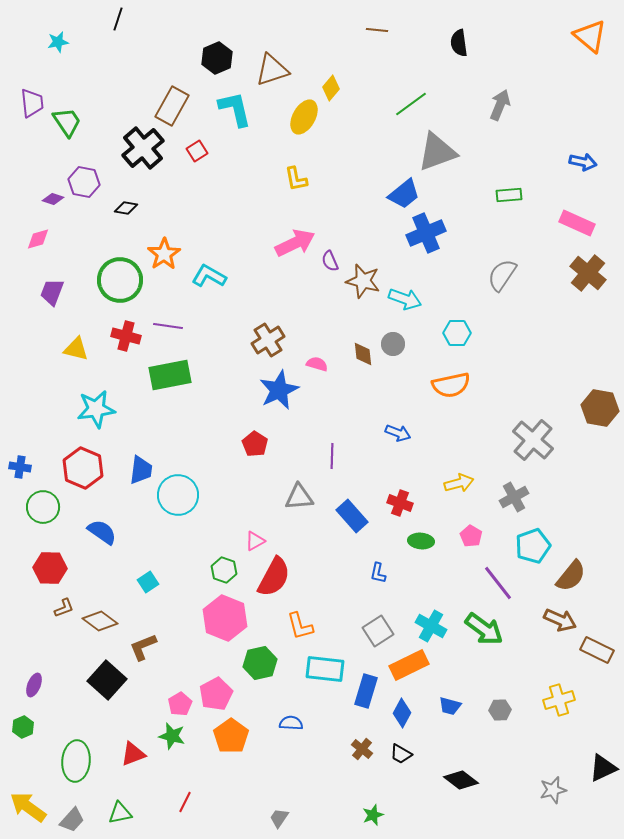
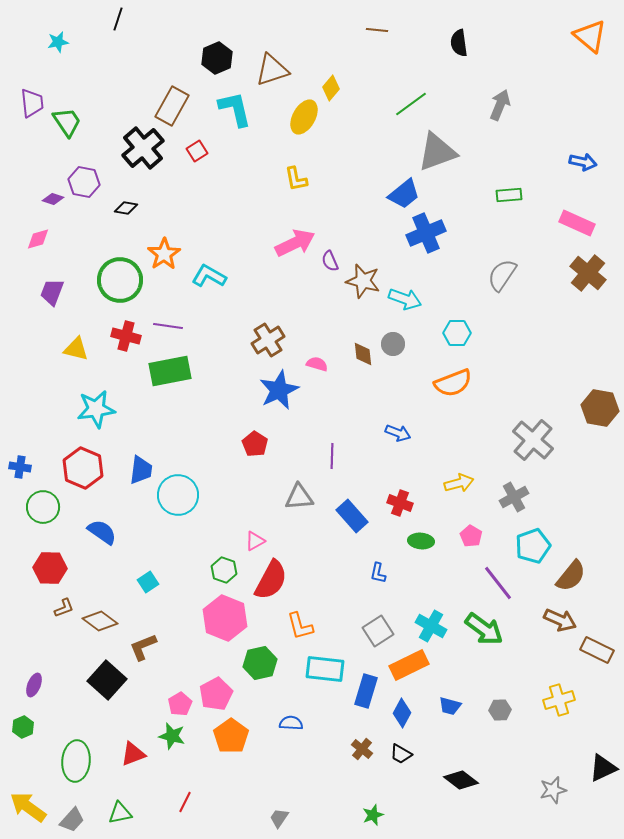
green rectangle at (170, 375): moved 4 px up
orange semicircle at (451, 385): moved 2 px right, 2 px up; rotated 9 degrees counterclockwise
red semicircle at (274, 577): moved 3 px left, 3 px down
